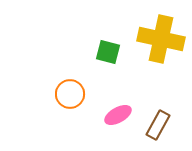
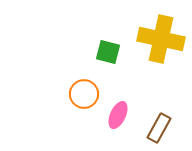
orange circle: moved 14 px right
pink ellipse: rotated 36 degrees counterclockwise
brown rectangle: moved 1 px right, 3 px down
